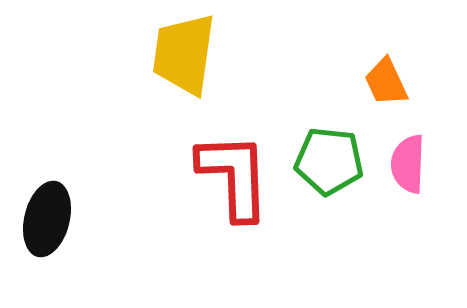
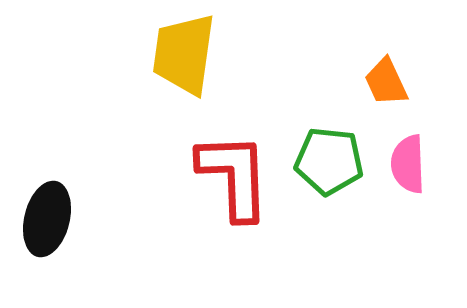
pink semicircle: rotated 4 degrees counterclockwise
